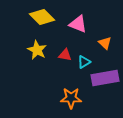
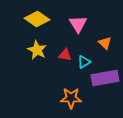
yellow diamond: moved 5 px left, 2 px down; rotated 10 degrees counterclockwise
pink triangle: rotated 36 degrees clockwise
